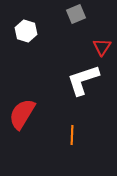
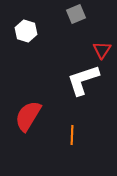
red triangle: moved 3 px down
red semicircle: moved 6 px right, 2 px down
